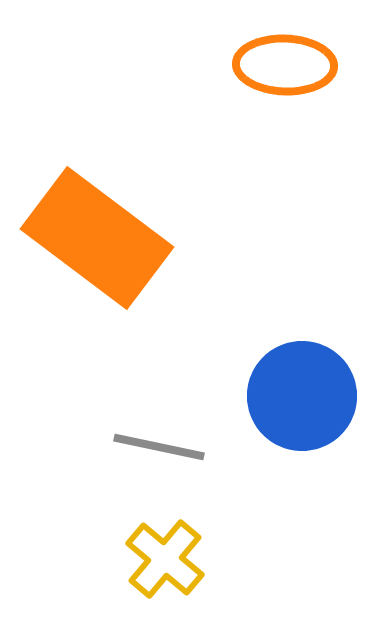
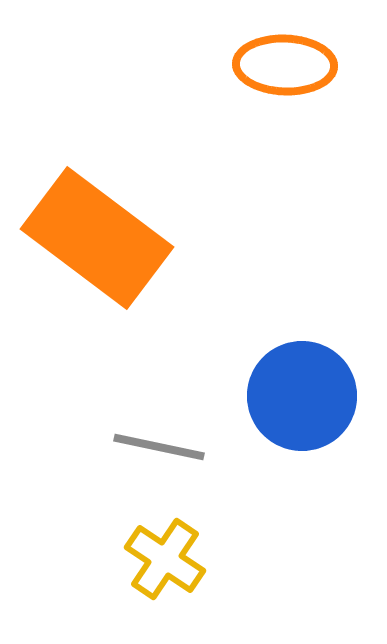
yellow cross: rotated 6 degrees counterclockwise
